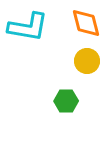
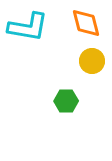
yellow circle: moved 5 px right
